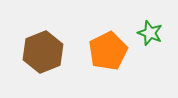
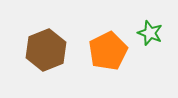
brown hexagon: moved 3 px right, 2 px up
